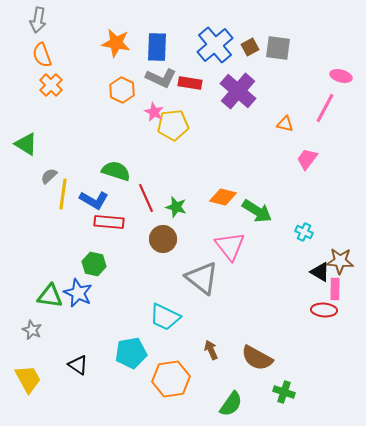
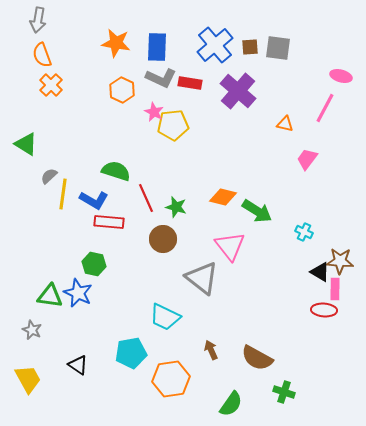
brown square at (250, 47): rotated 24 degrees clockwise
